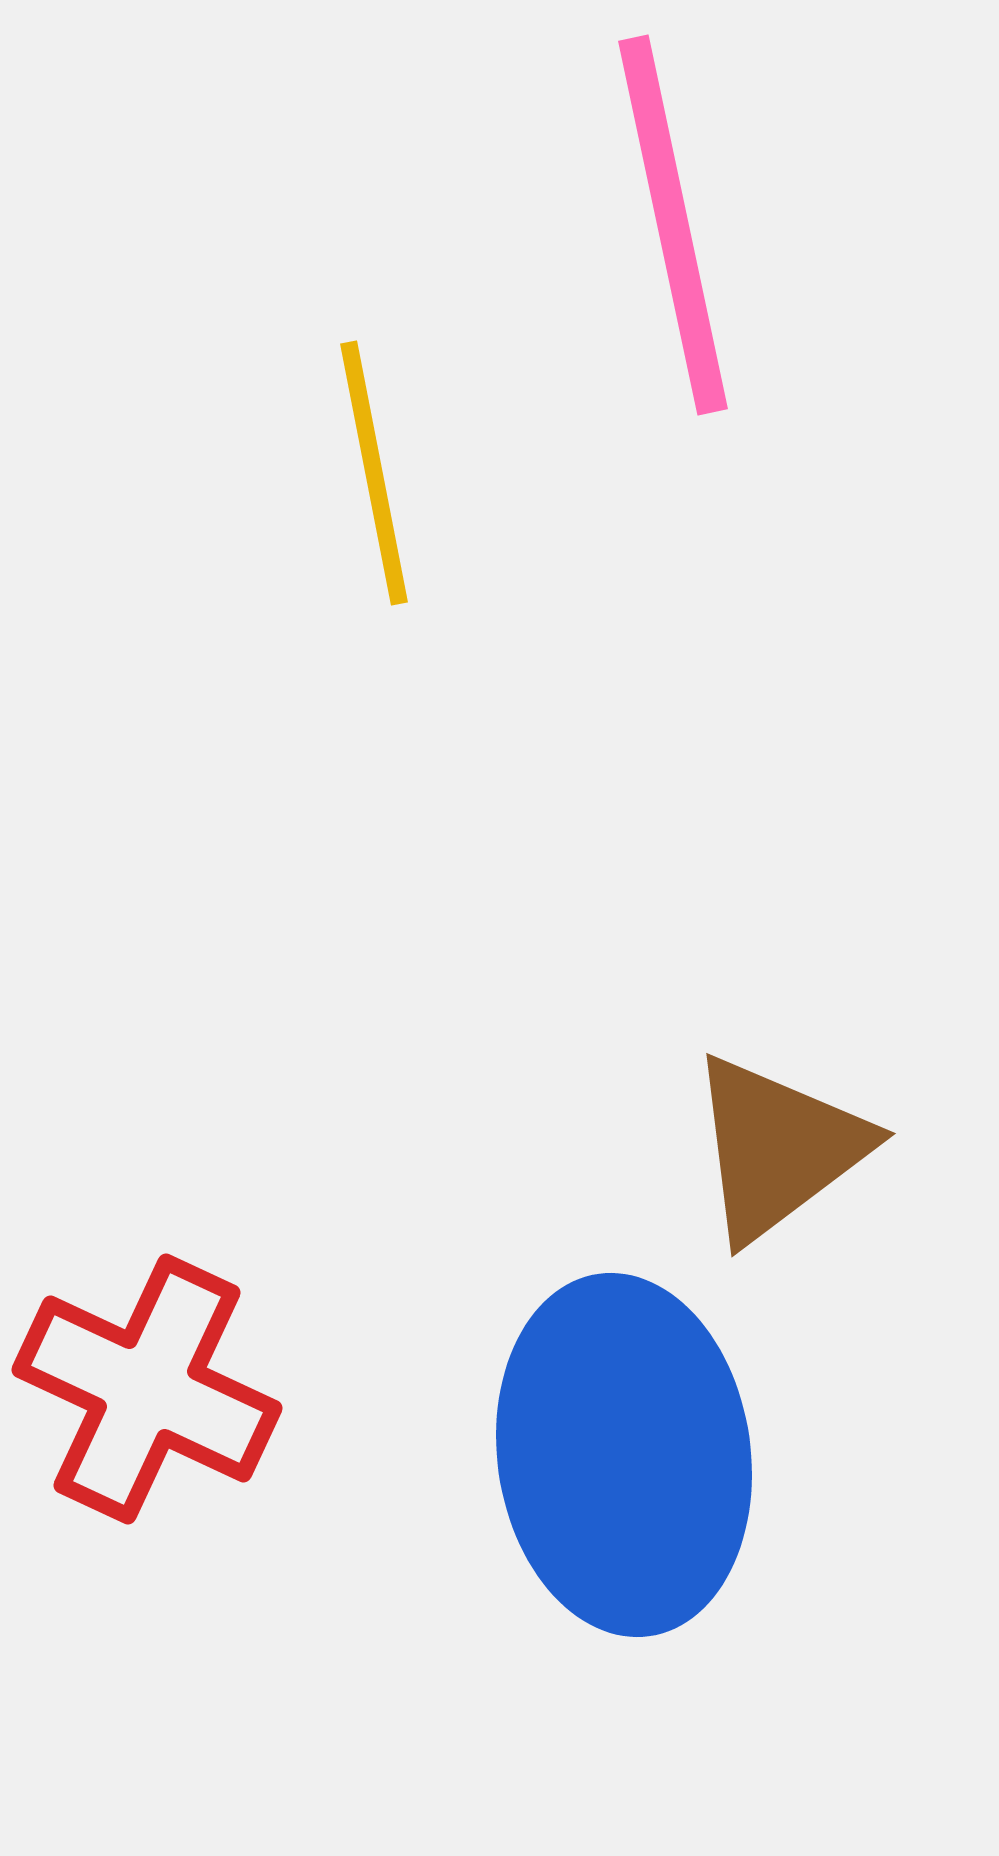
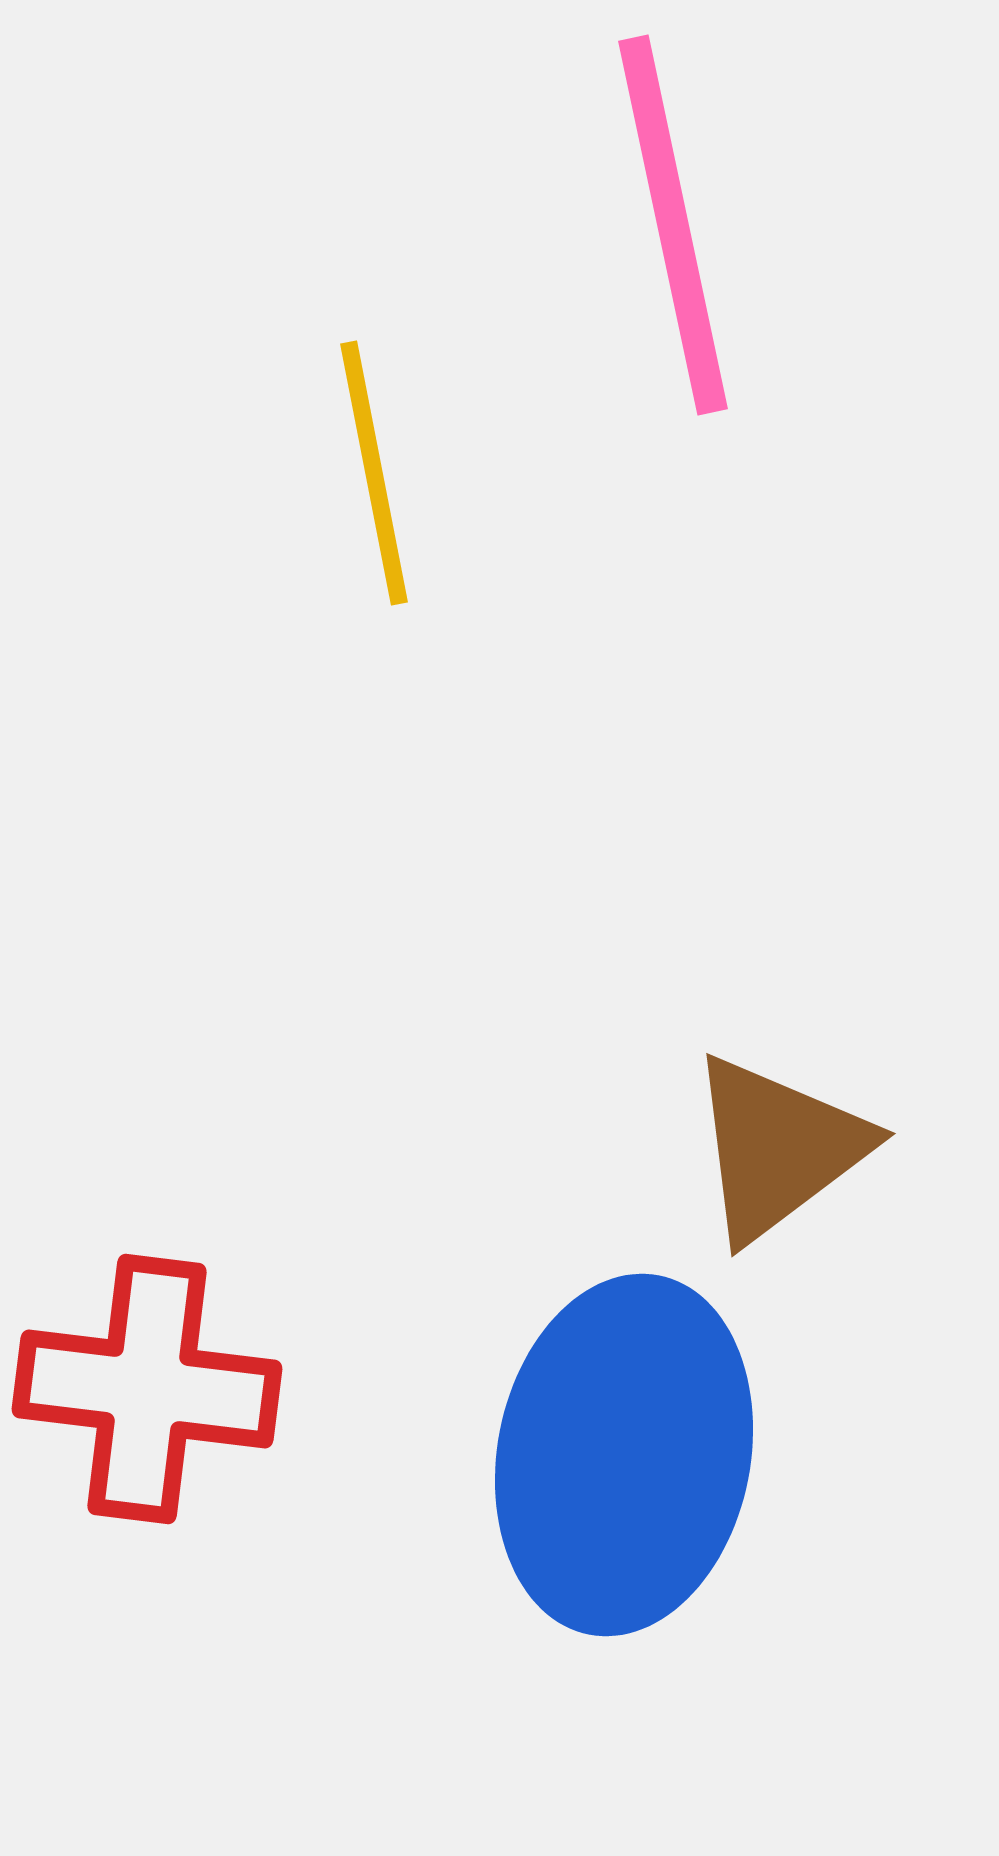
red cross: rotated 18 degrees counterclockwise
blue ellipse: rotated 19 degrees clockwise
